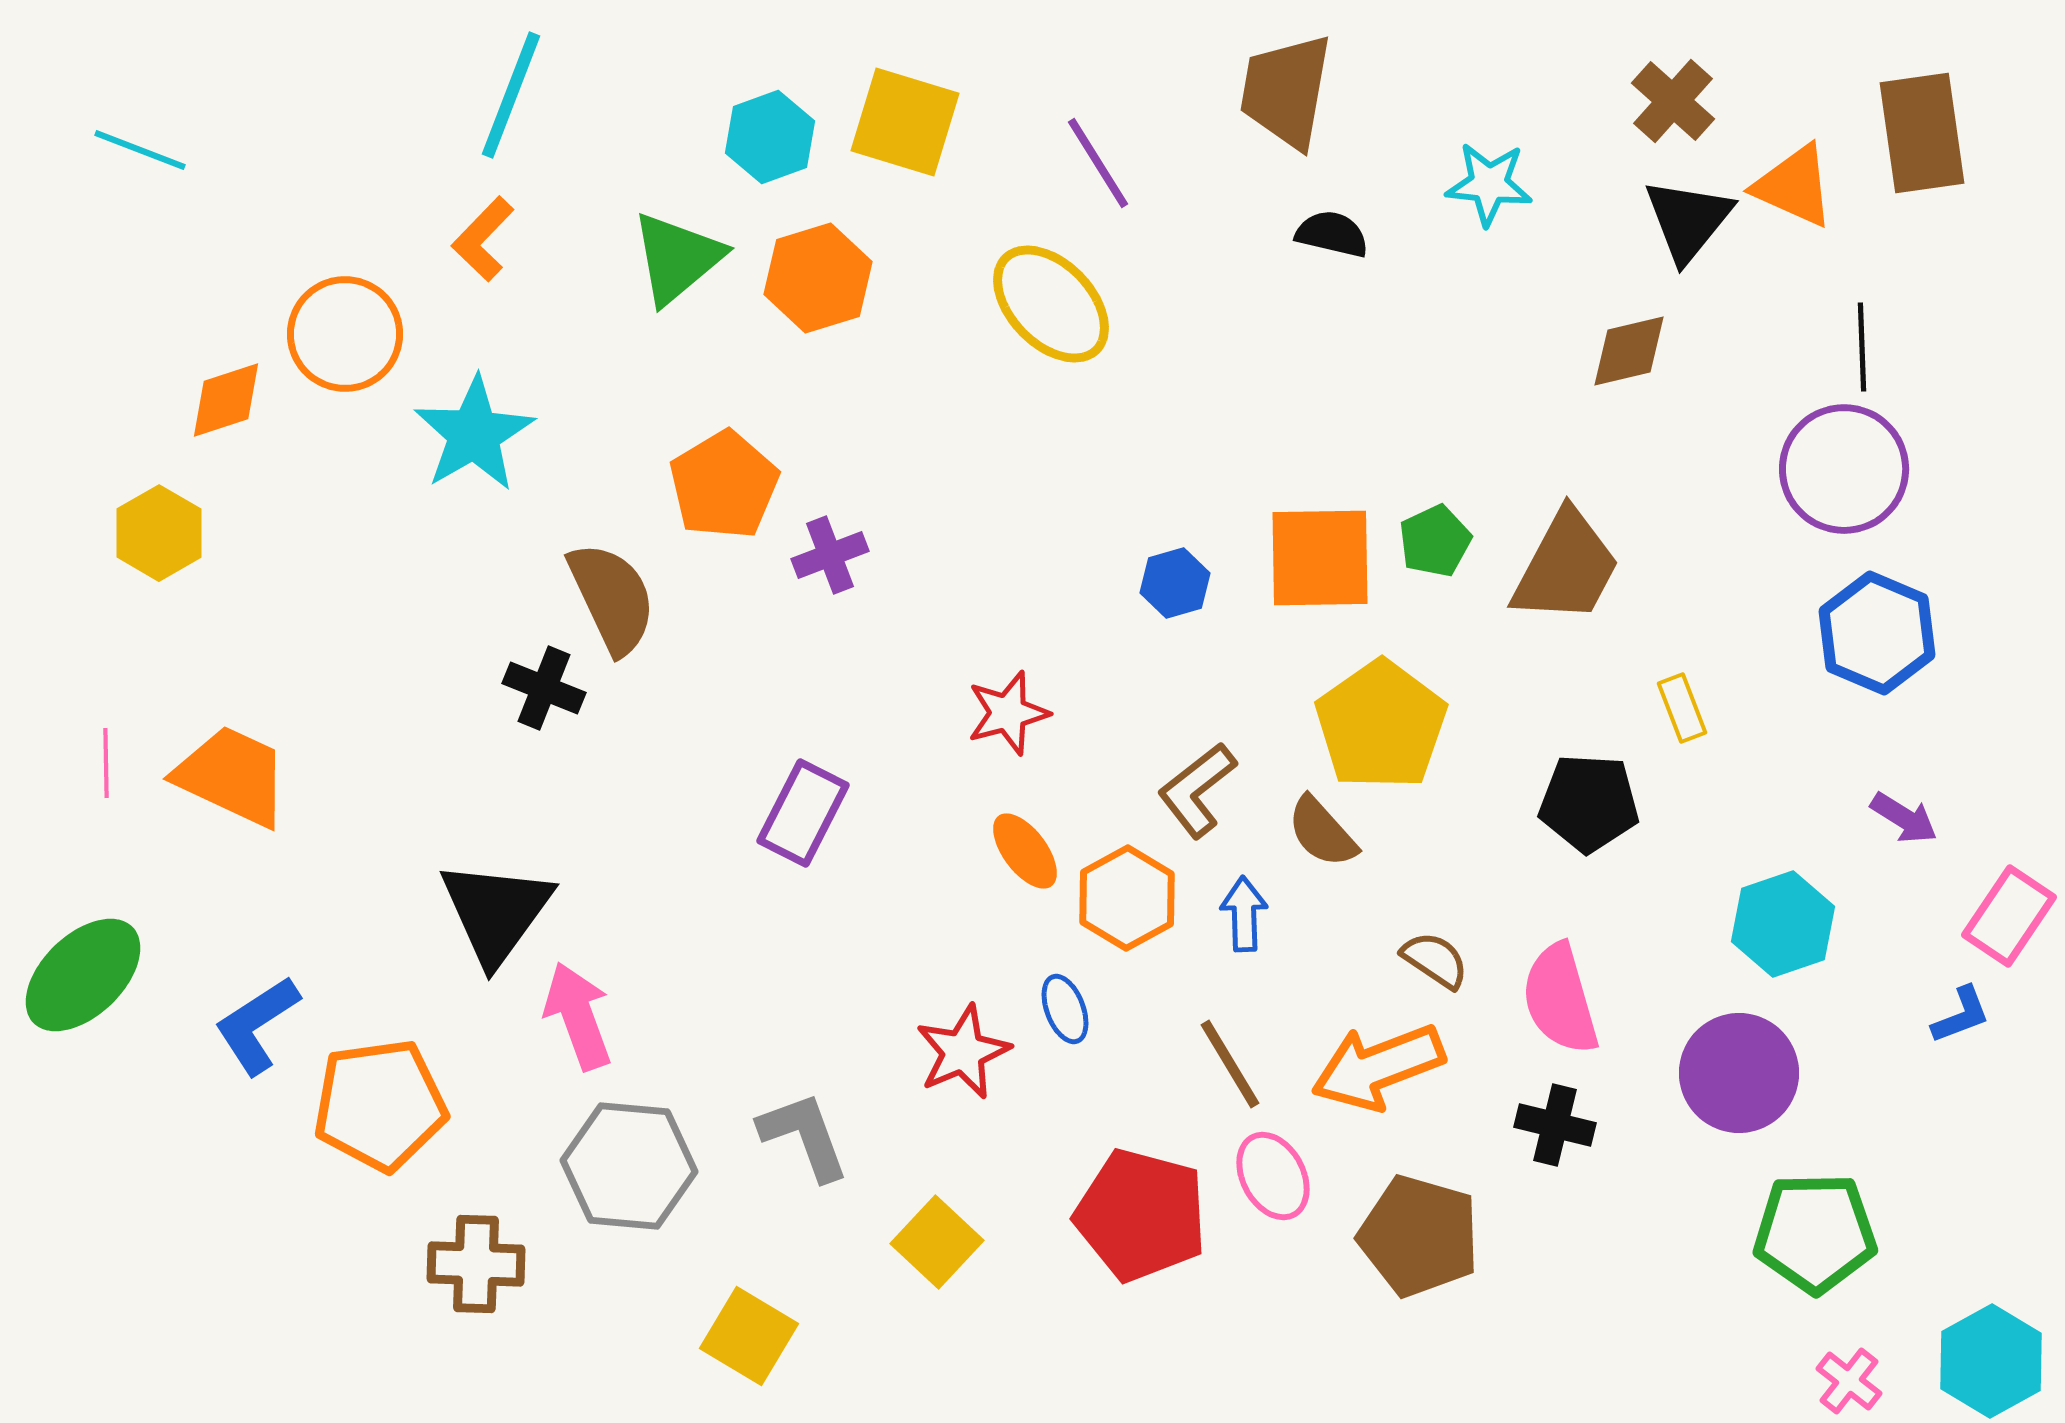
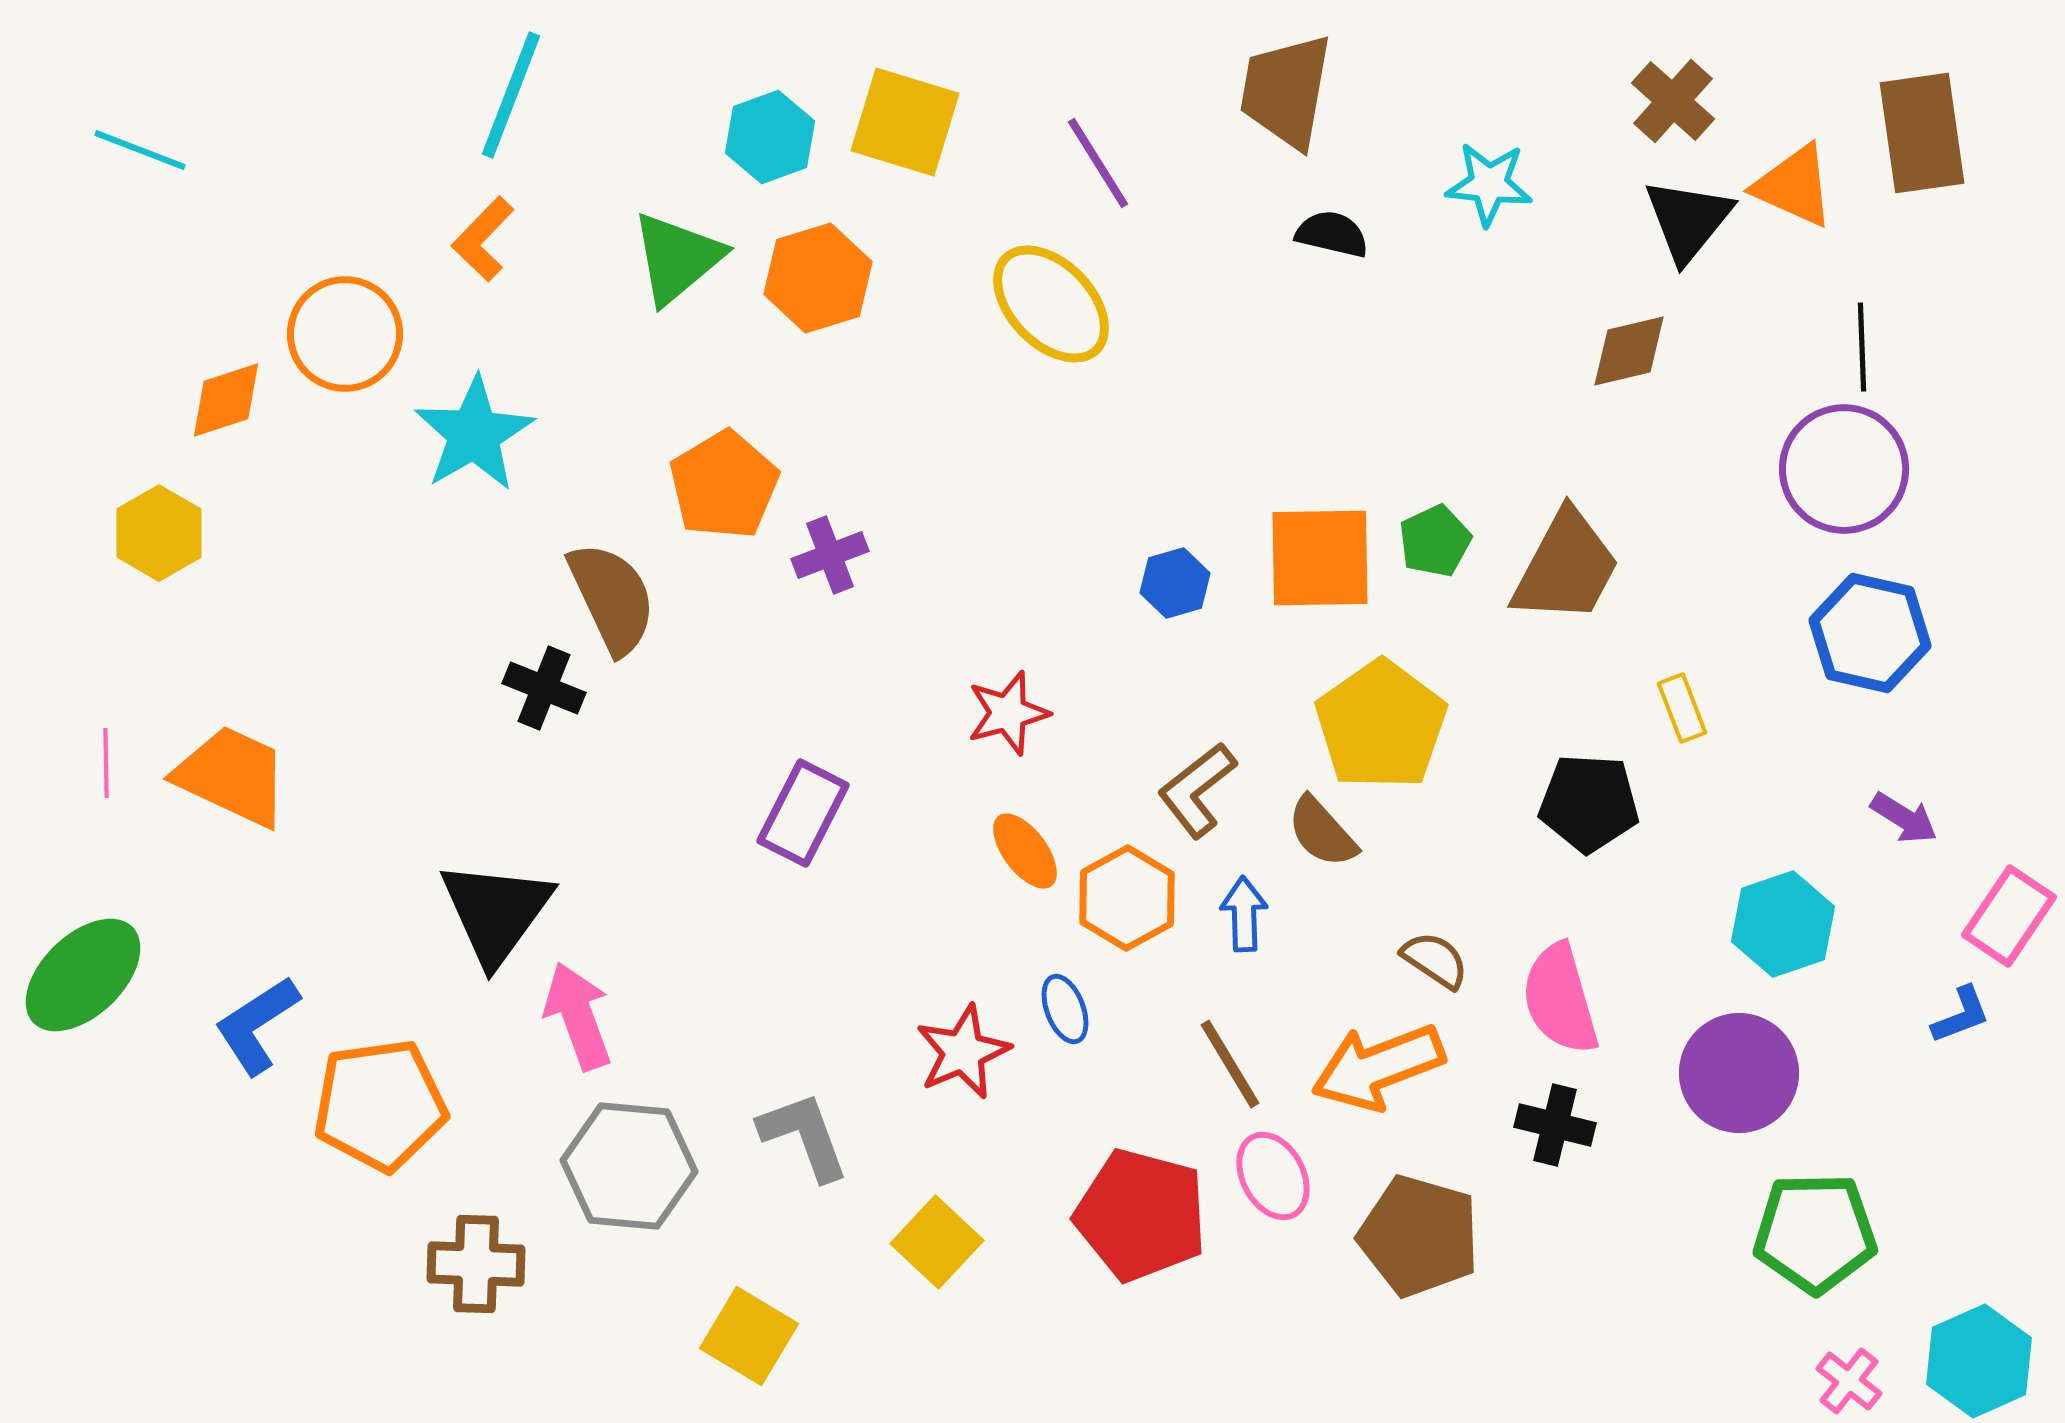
blue hexagon at (1877, 633): moved 7 px left; rotated 10 degrees counterclockwise
cyan hexagon at (1991, 1361): moved 12 px left; rotated 5 degrees clockwise
